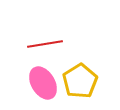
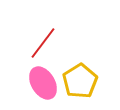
red line: moved 2 px left, 1 px up; rotated 44 degrees counterclockwise
